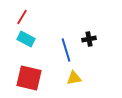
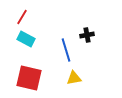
black cross: moved 2 px left, 4 px up
